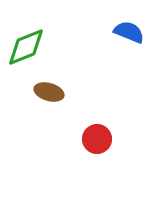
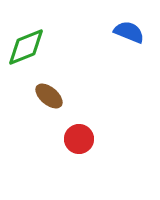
brown ellipse: moved 4 px down; rotated 24 degrees clockwise
red circle: moved 18 px left
